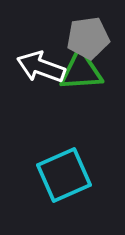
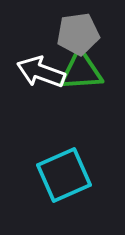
gray pentagon: moved 10 px left, 4 px up
white arrow: moved 5 px down
